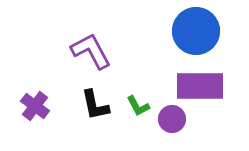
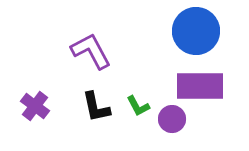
black L-shape: moved 1 px right, 2 px down
